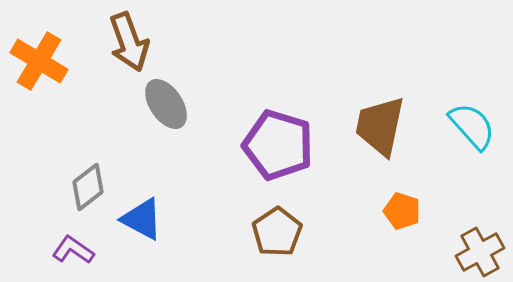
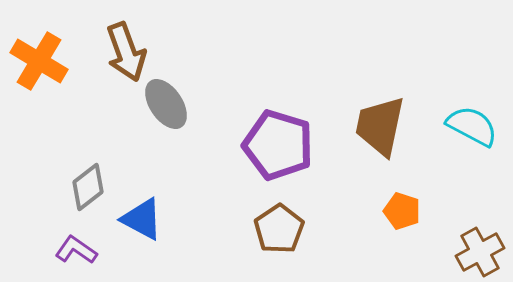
brown arrow: moved 3 px left, 10 px down
cyan semicircle: rotated 20 degrees counterclockwise
brown pentagon: moved 2 px right, 3 px up
purple L-shape: moved 3 px right
